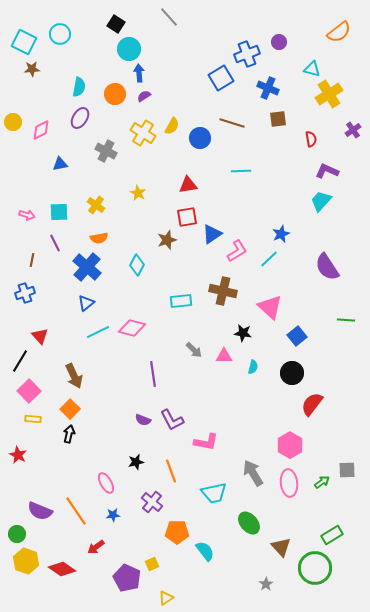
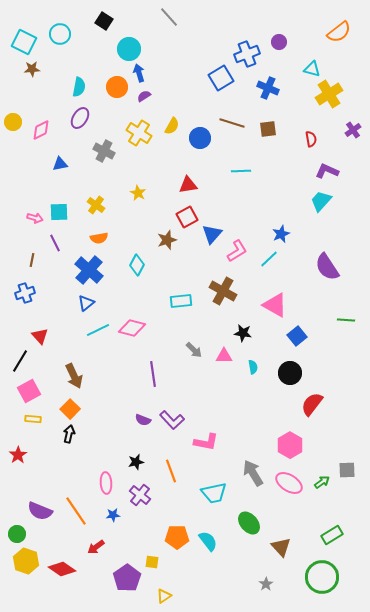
black square at (116, 24): moved 12 px left, 3 px up
blue arrow at (139, 73): rotated 12 degrees counterclockwise
orange circle at (115, 94): moved 2 px right, 7 px up
brown square at (278, 119): moved 10 px left, 10 px down
yellow cross at (143, 133): moved 4 px left
gray cross at (106, 151): moved 2 px left
pink arrow at (27, 215): moved 8 px right, 3 px down
red square at (187, 217): rotated 20 degrees counterclockwise
blue triangle at (212, 234): rotated 15 degrees counterclockwise
blue cross at (87, 267): moved 2 px right, 3 px down
brown cross at (223, 291): rotated 16 degrees clockwise
pink triangle at (270, 307): moved 5 px right, 2 px up; rotated 12 degrees counterclockwise
cyan line at (98, 332): moved 2 px up
cyan semicircle at (253, 367): rotated 24 degrees counterclockwise
black circle at (292, 373): moved 2 px left
pink square at (29, 391): rotated 15 degrees clockwise
purple L-shape at (172, 420): rotated 15 degrees counterclockwise
red star at (18, 455): rotated 12 degrees clockwise
pink ellipse at (106, 483): rotated 25 degrees clockwise
pink ellipse at (289, 483): rotated 52 degrees counterclockwise
purple cross at (152, 502): moved 12 px left, 7 px up
orange pentagon at (177, 532): moved 5 px down
cyan semicircle at (205, 551): moved 3 px right, 10 px up
yellow square at (152, 564): moved 2 px up; rotated 32 degrees clockwise
green circle at (315, 568): moved 7 px right, 9 px down
purple pentagon at (127, 578): rotated 12 degrees clockwise
yellow triangle at (166, 598): moved 2 px left, 2 px up
